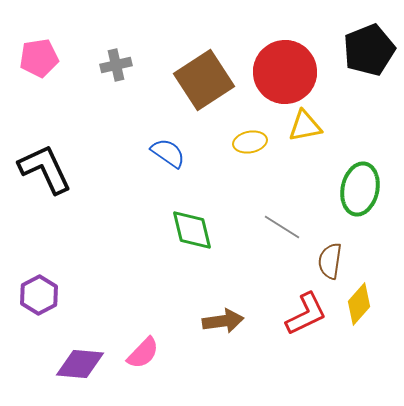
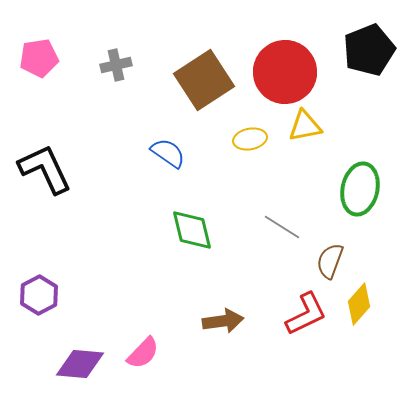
yellow ellipse: moved 3 px up
brown semicircle: rotated 12 degrees clockwise
